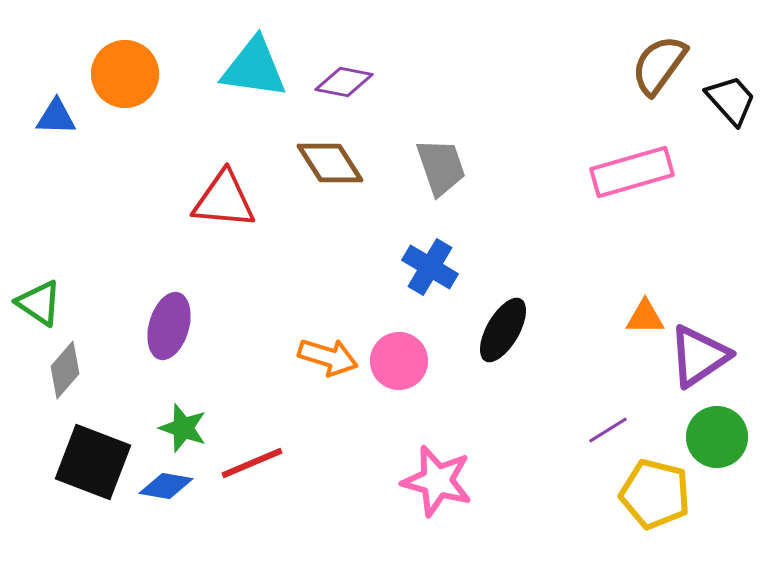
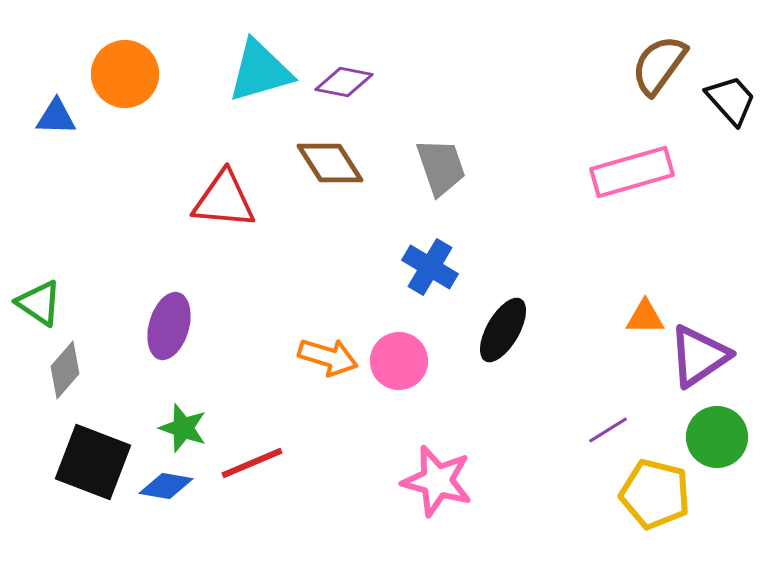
cyan triangle: moved 6 px right, 3 px down; rotated 24 degrees counterclockwise
